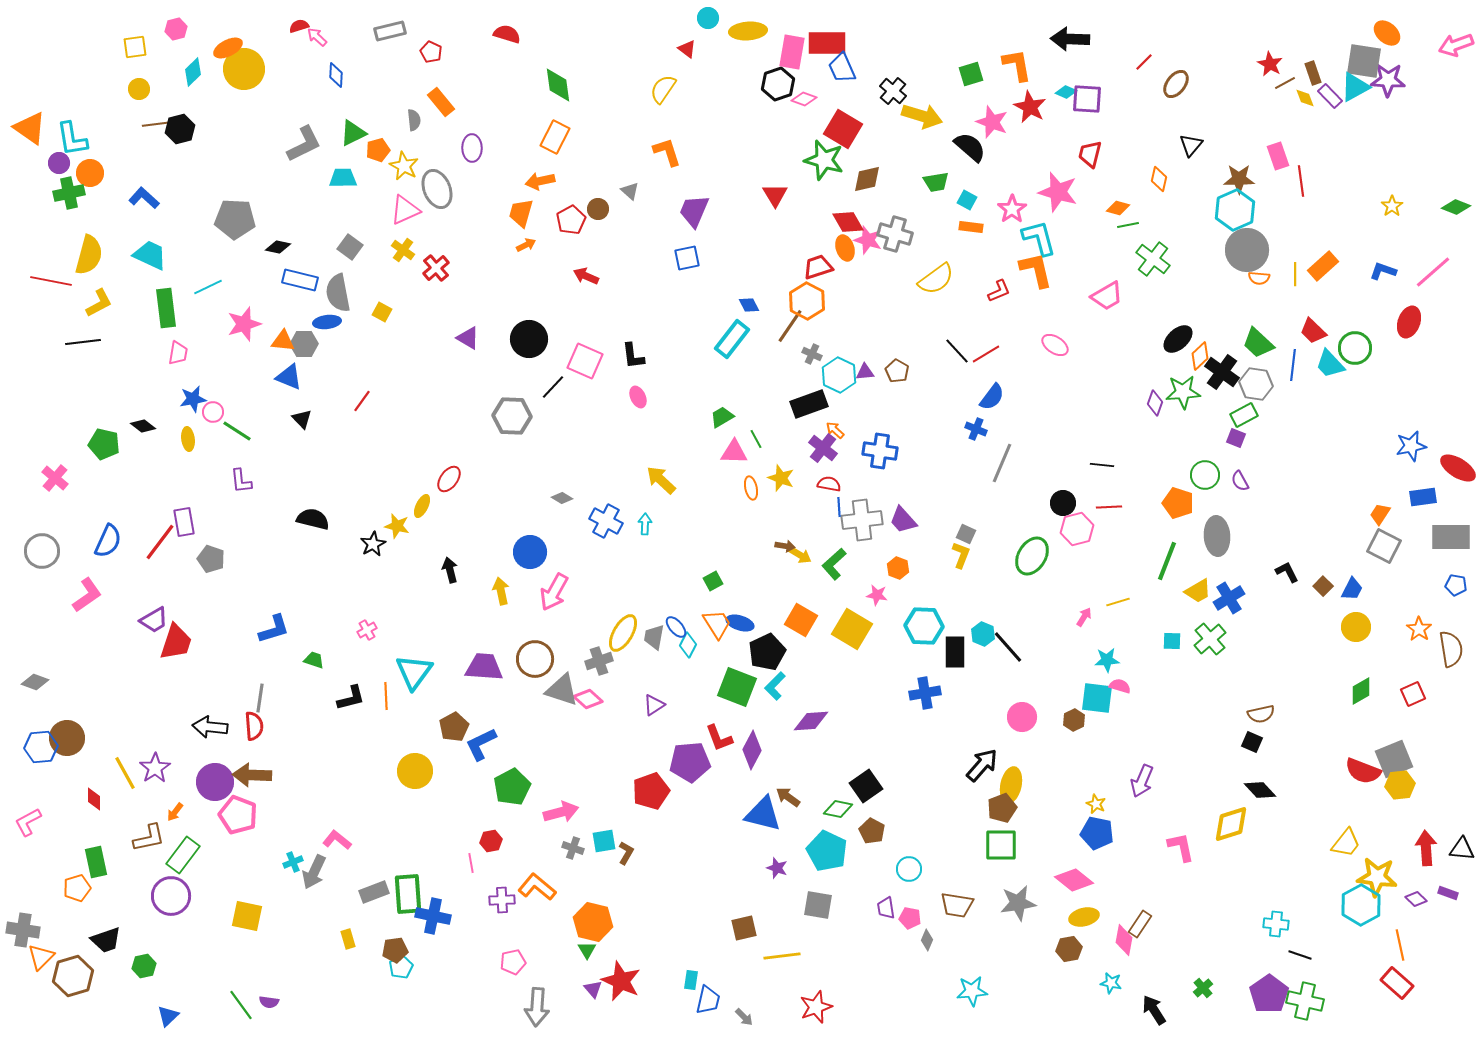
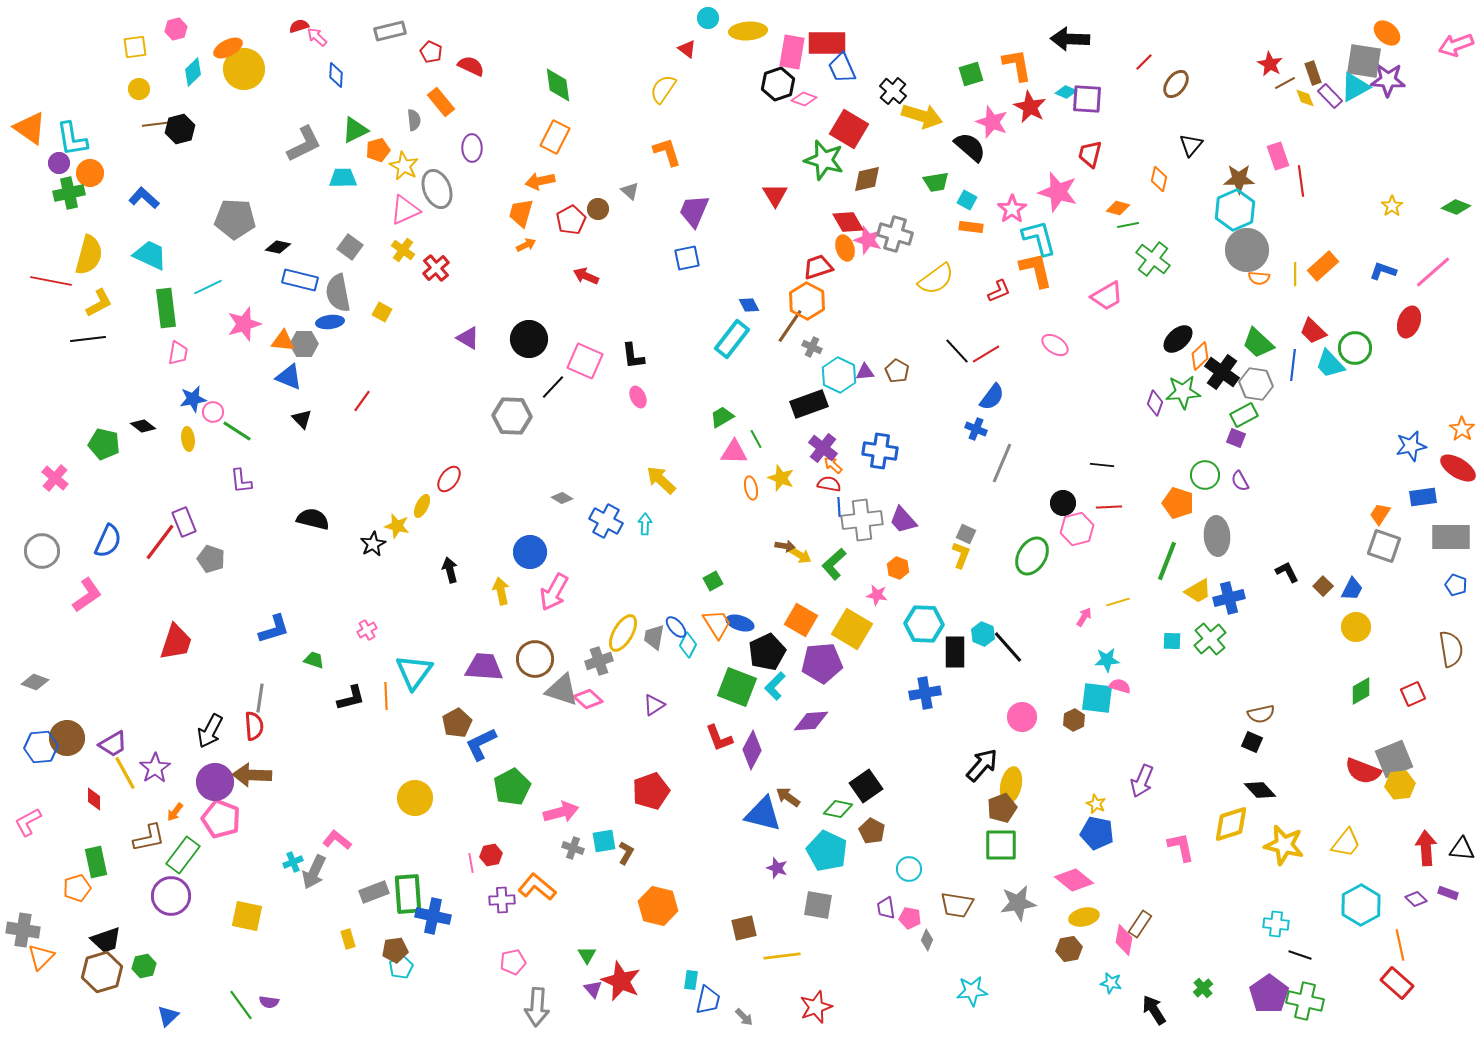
red semicircle at (507, 34): moved 36 px left, 32 px down; rotated 8 degrees clockwise
red square at (843, 129): moved 6 px right
green triangle at (353, 133): moved 2 px right, 3 px up
blue ellipse at (327, 322): moved 3 px right
black line at (83, 342): moved 5 px right, 3 px up
gray cross at (812, 354): moved 7 px up
orange arrow at (835, 430): moved 2 px left, 35 px down
purple rectangle at (184, 522): rotated 12 degrees counterclockwise
gray square at (1384, 546): rotated 8 degrees counterclockwise
blue pentagon at (1456, 585): rotated 10 degrees clockwise
blue cross at (1229, 598): rotated 16 degrees clockwise
purple trapezoid at (154, 620): moved 41 px left, 124 px down
cyan hexagon at (924, 626): moved 2 px up
orange star at (1419, 629): moved 43 px right, 200 px up
black arrow at (210, 727): moved 4 px down; rotated 68 degrees counterclockwise
brown pentagon at (454, 727): moved 3 px right, 4 px up
purple pentagon at (690, 762): moved 132 px right, 99 px up
yellow circle at (415, 771): moved 27 px down
pink pentagon at (238, 815): moved 17 px left, 4 px down
red hexagon at (491, 841): moved 14 px down
yellow star at (1377, 877): moved 93 px left, 32 px up; rotated 6 degrees clockwise
orange hexagon at (593, 922): moved 65 px right, 16 px up
green triangle at (587, 950): moved 5 px down
brown hexagon at (73, 976): moved 29 px right, 4 px up
